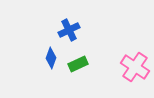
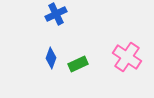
blue cross: moved 13 px left, 16 px up
pink cross: moved 8 px left, 10 px up
